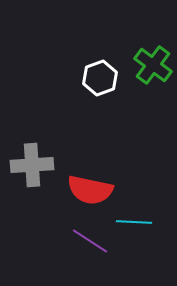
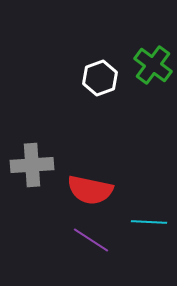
cyan line: moved 15 px right
purple line: moved 1 px right, 1 px up
